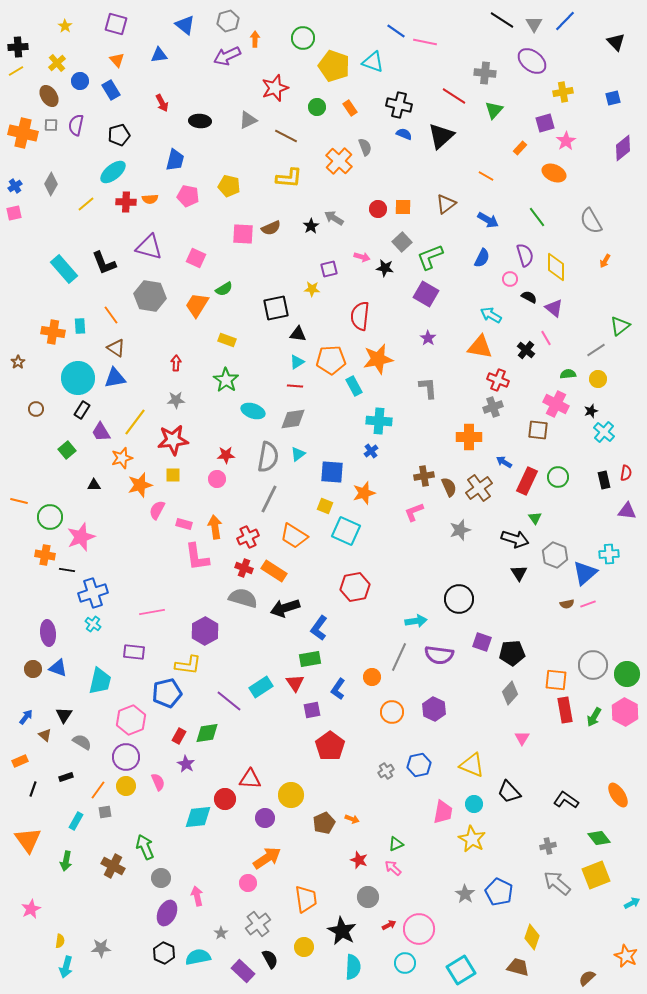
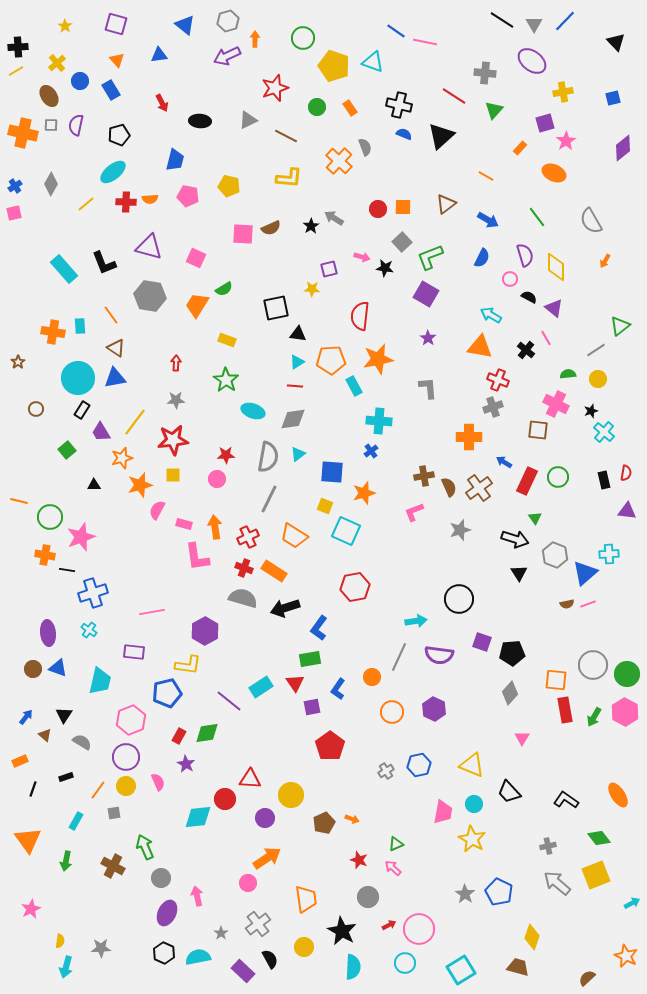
cyan cross at (93, 624): moved 4 px left, 6 px down
purple square at (312, 710): moved 3 px up
gray square at (105, 812): moved 9 px right, 1 px down
